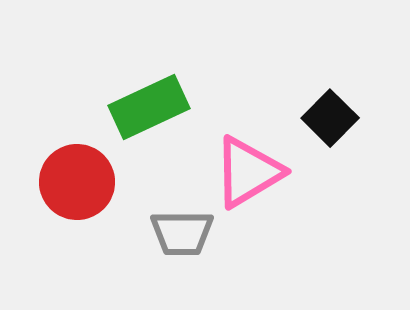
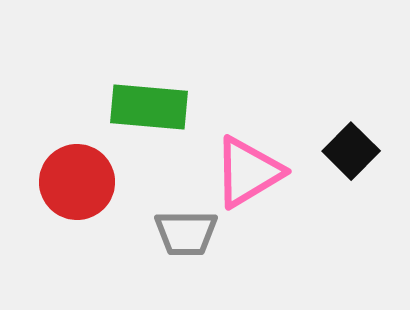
green rectangle: rotated 30 degrees clockwise
black square: moved 21 px right, 33 px down
gray trapezoid: moved 4 px right
